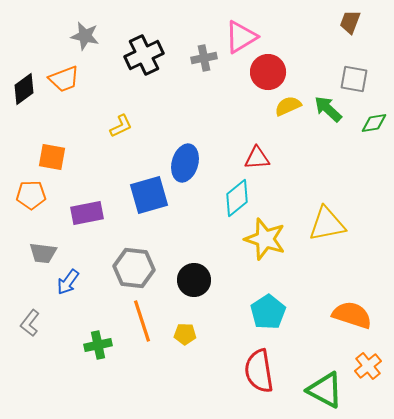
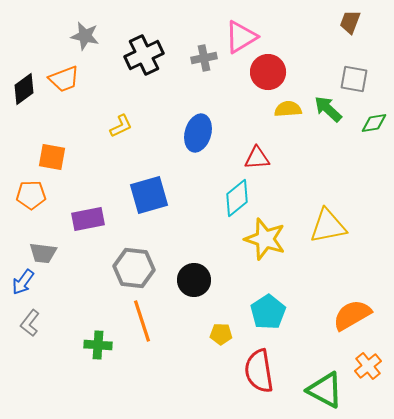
yellow semicircle: moved 3 px down; rotated 20 degrees clockwise
blue ellipse: moved 13 px right, 30 px up
purple rectangle: moved 1 px right, 6 px down
yellow triangle: moved 1 px right, 2 px down
blue arrow: moved 45 px left
orange semicircle: rotated 48 degrees counterclockwise
yellow pentagon: moved 36 px right
green cross: rotated 16 degrees clockwise
